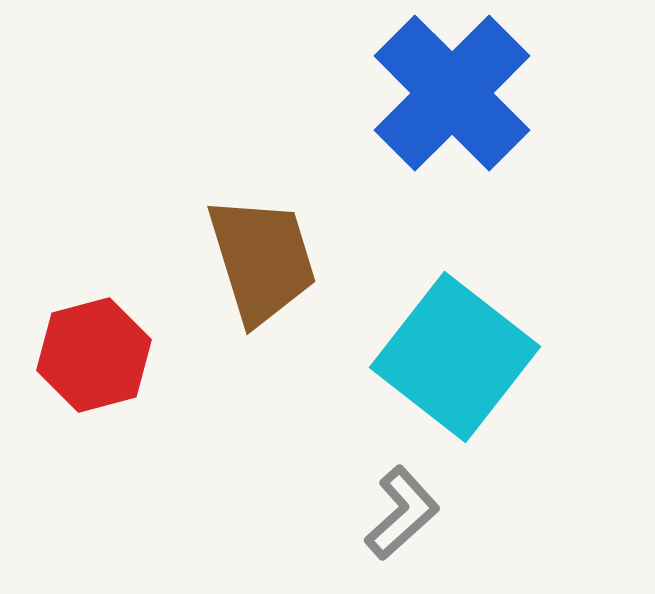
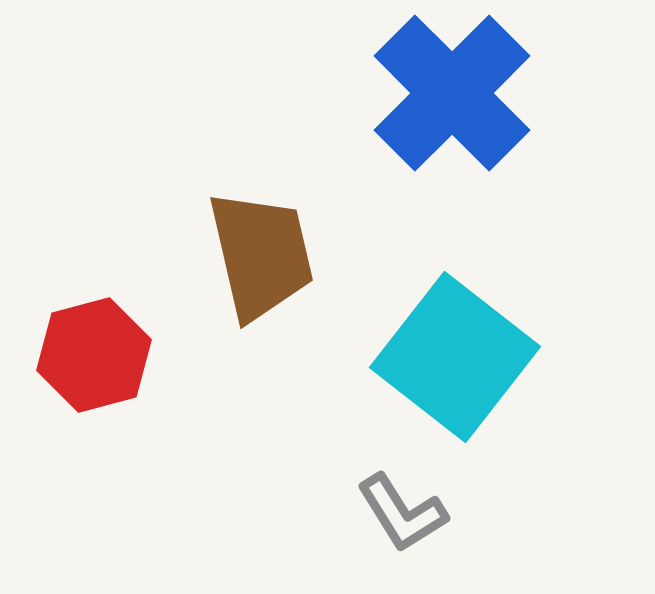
brown trapezoid: moved 1 px left, 5 px up; rotated 4 degrees clockwise
gray L-shape: rotated 100 degrees clockwise
